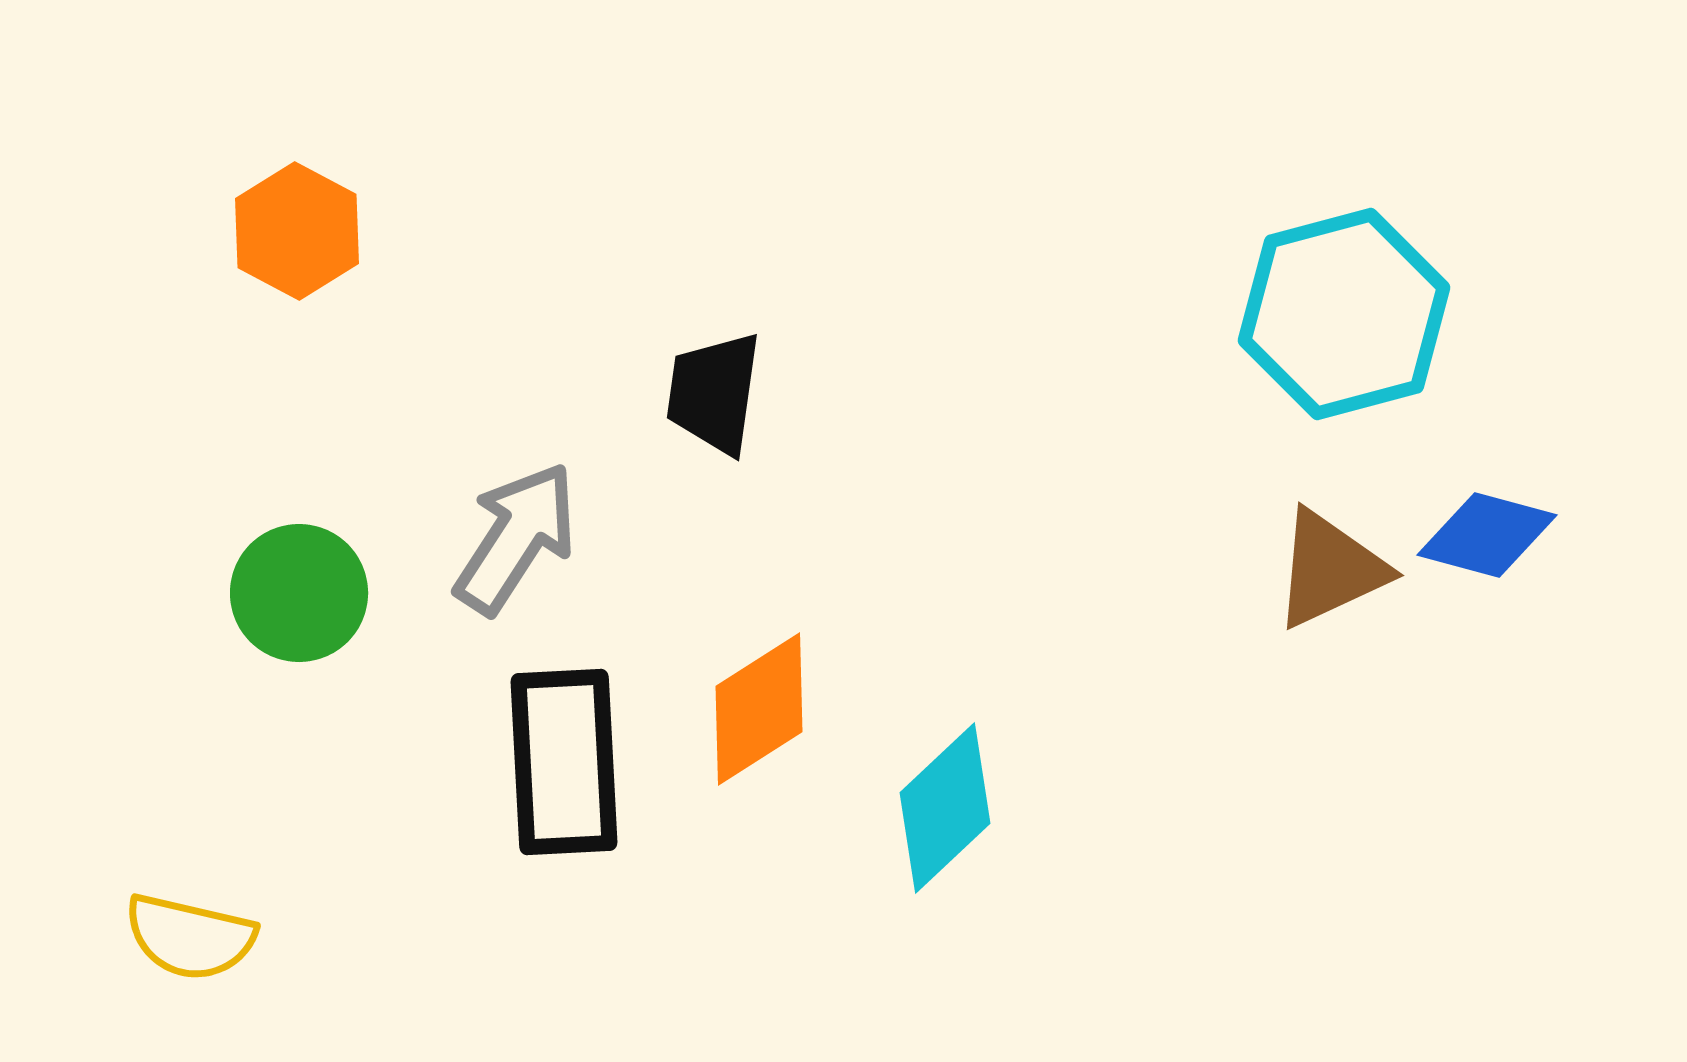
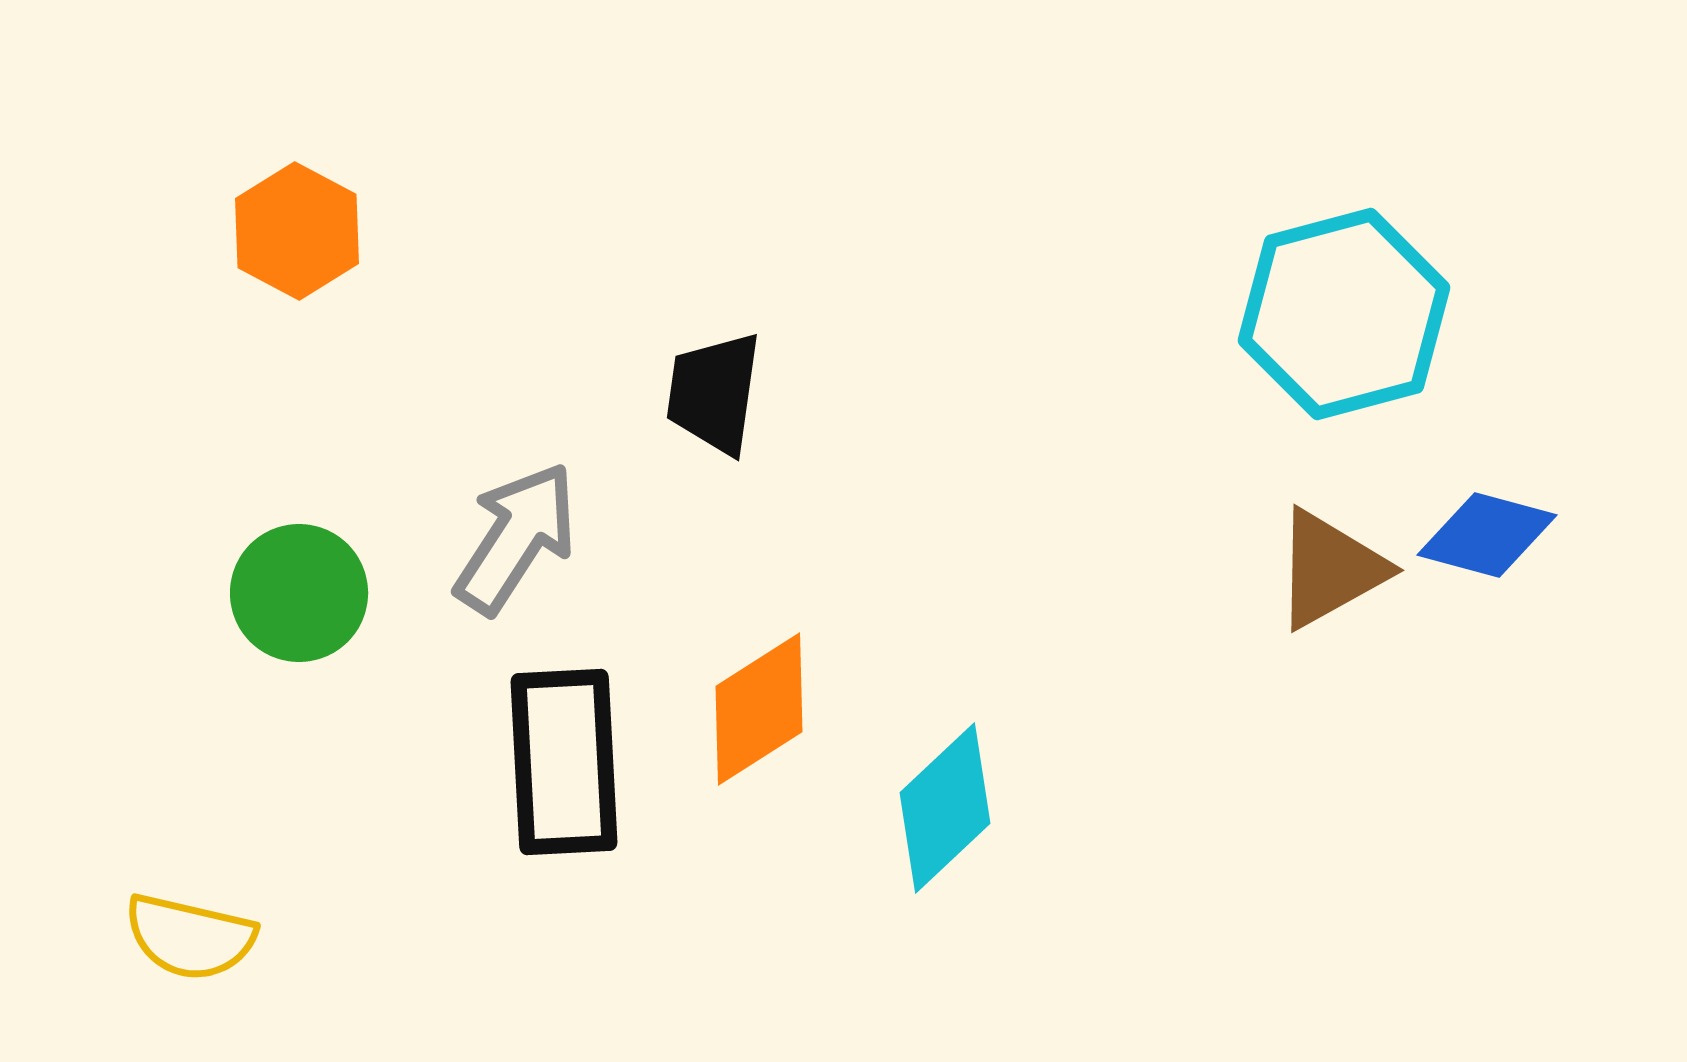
brown triangle: rotated 4 degrees counterclockwise
